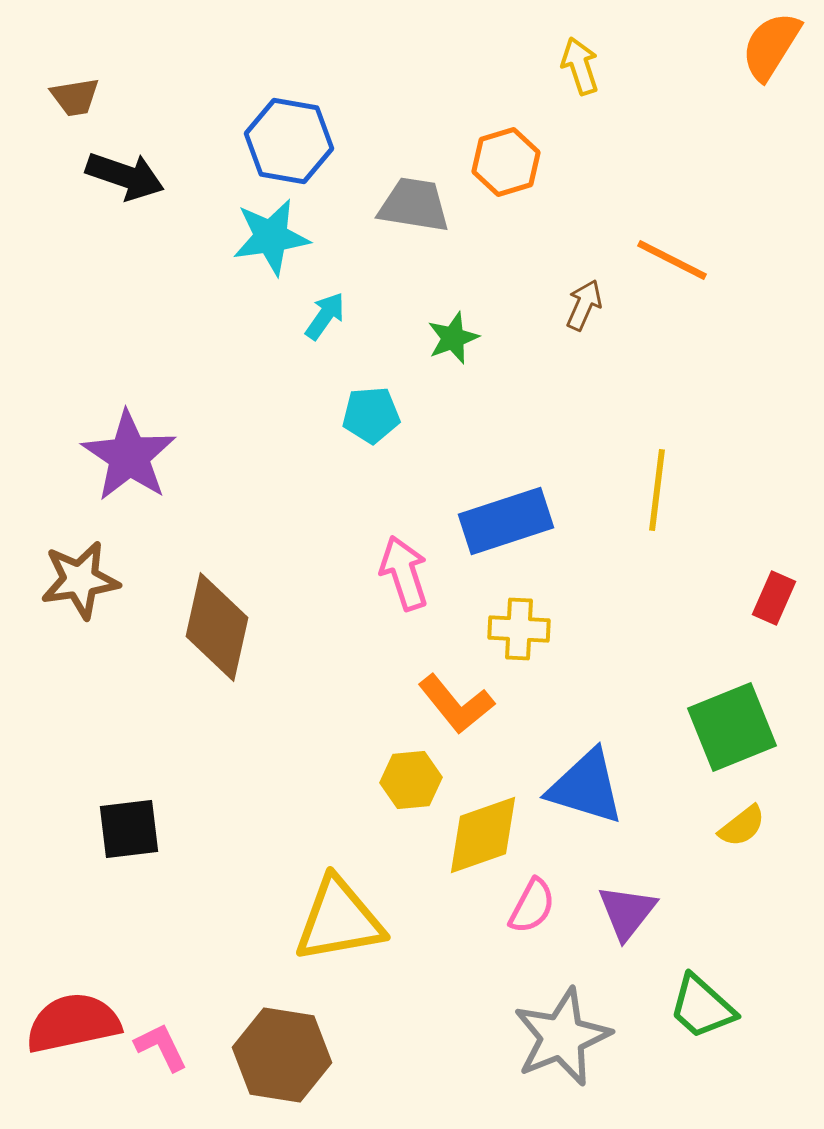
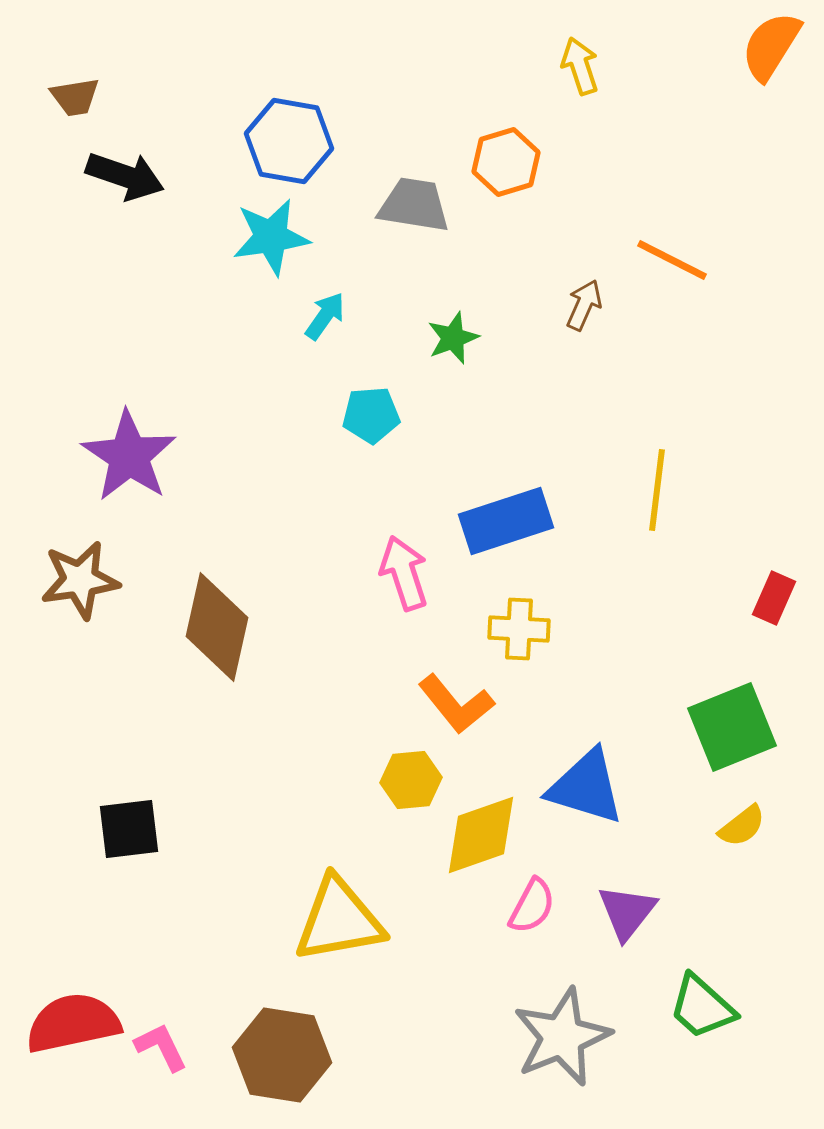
yellow diamond: moved 2 px left
